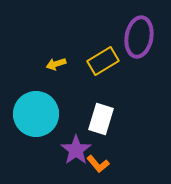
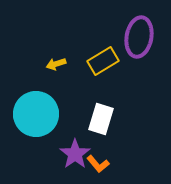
purple star: moved 1 px left, 4 px down
